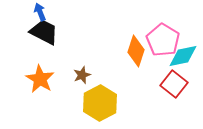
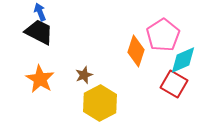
black trapezoid: moved 5 px left
pink pentagon: moved 5 px up; rotated 8 degrees clockwise
cyan diamond: moved 4 px down; rotated 12 degrees counterclockwise
brown star: moved 2 px right
red square: rotated 8 degrees counterclockwise
